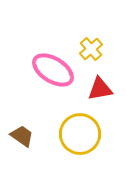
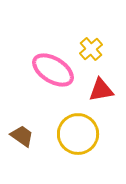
red triangle: moved 1 px right, 1 px down
yellow circle: moved 2 px left
